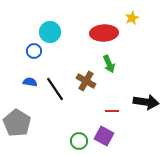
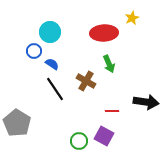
blue semicircle: moved 22 px right, 18 px up; rotated 24 degrees clockwise
